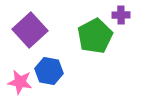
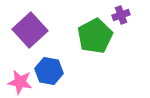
purple cross: rotated 18 degrees counterclockwise
